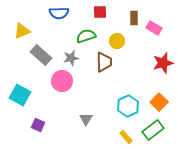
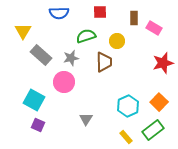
yellow triangle: moved 1 px right; rotated 36 degrees counterclockwise
pink circle: moved 2 px right, 1 px down
cyan square: moved 14 px right, 5 px down
